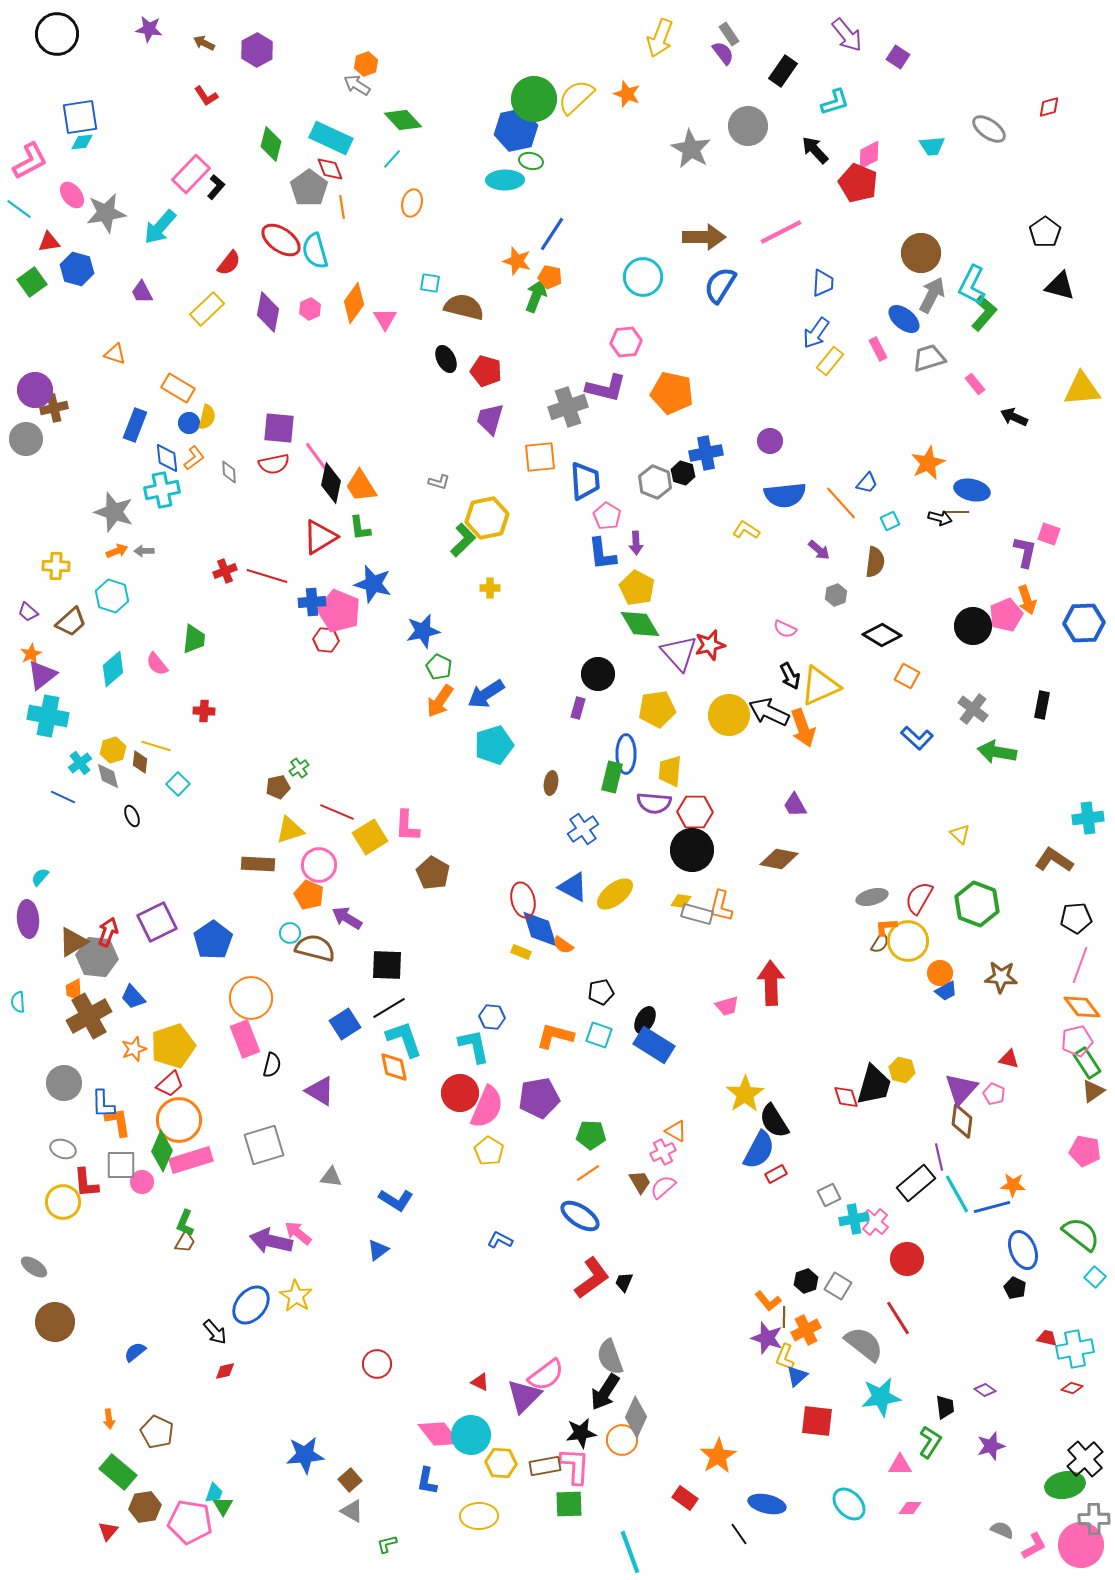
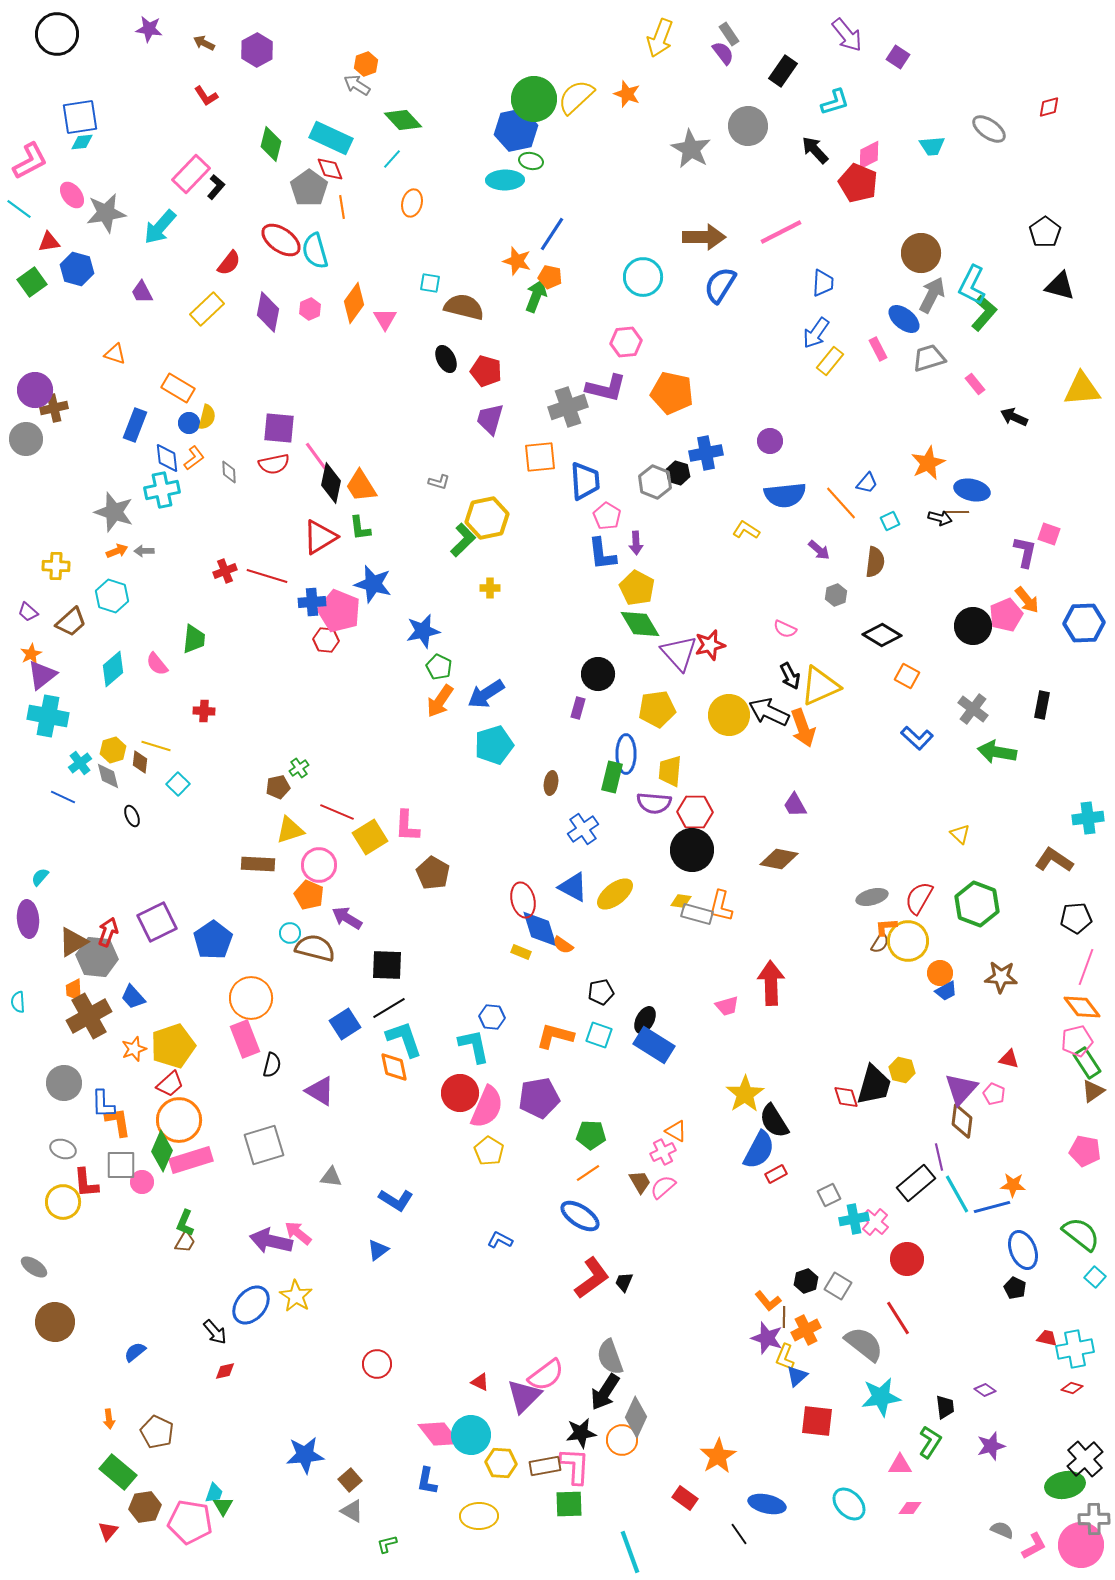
black hexagon at (683, 473): moved 5 px left
orange arrow at (1027, 600): rotated 20 degrees counterclockwise
pink line at (1080, 965): moved 6 px right, 2 px down
